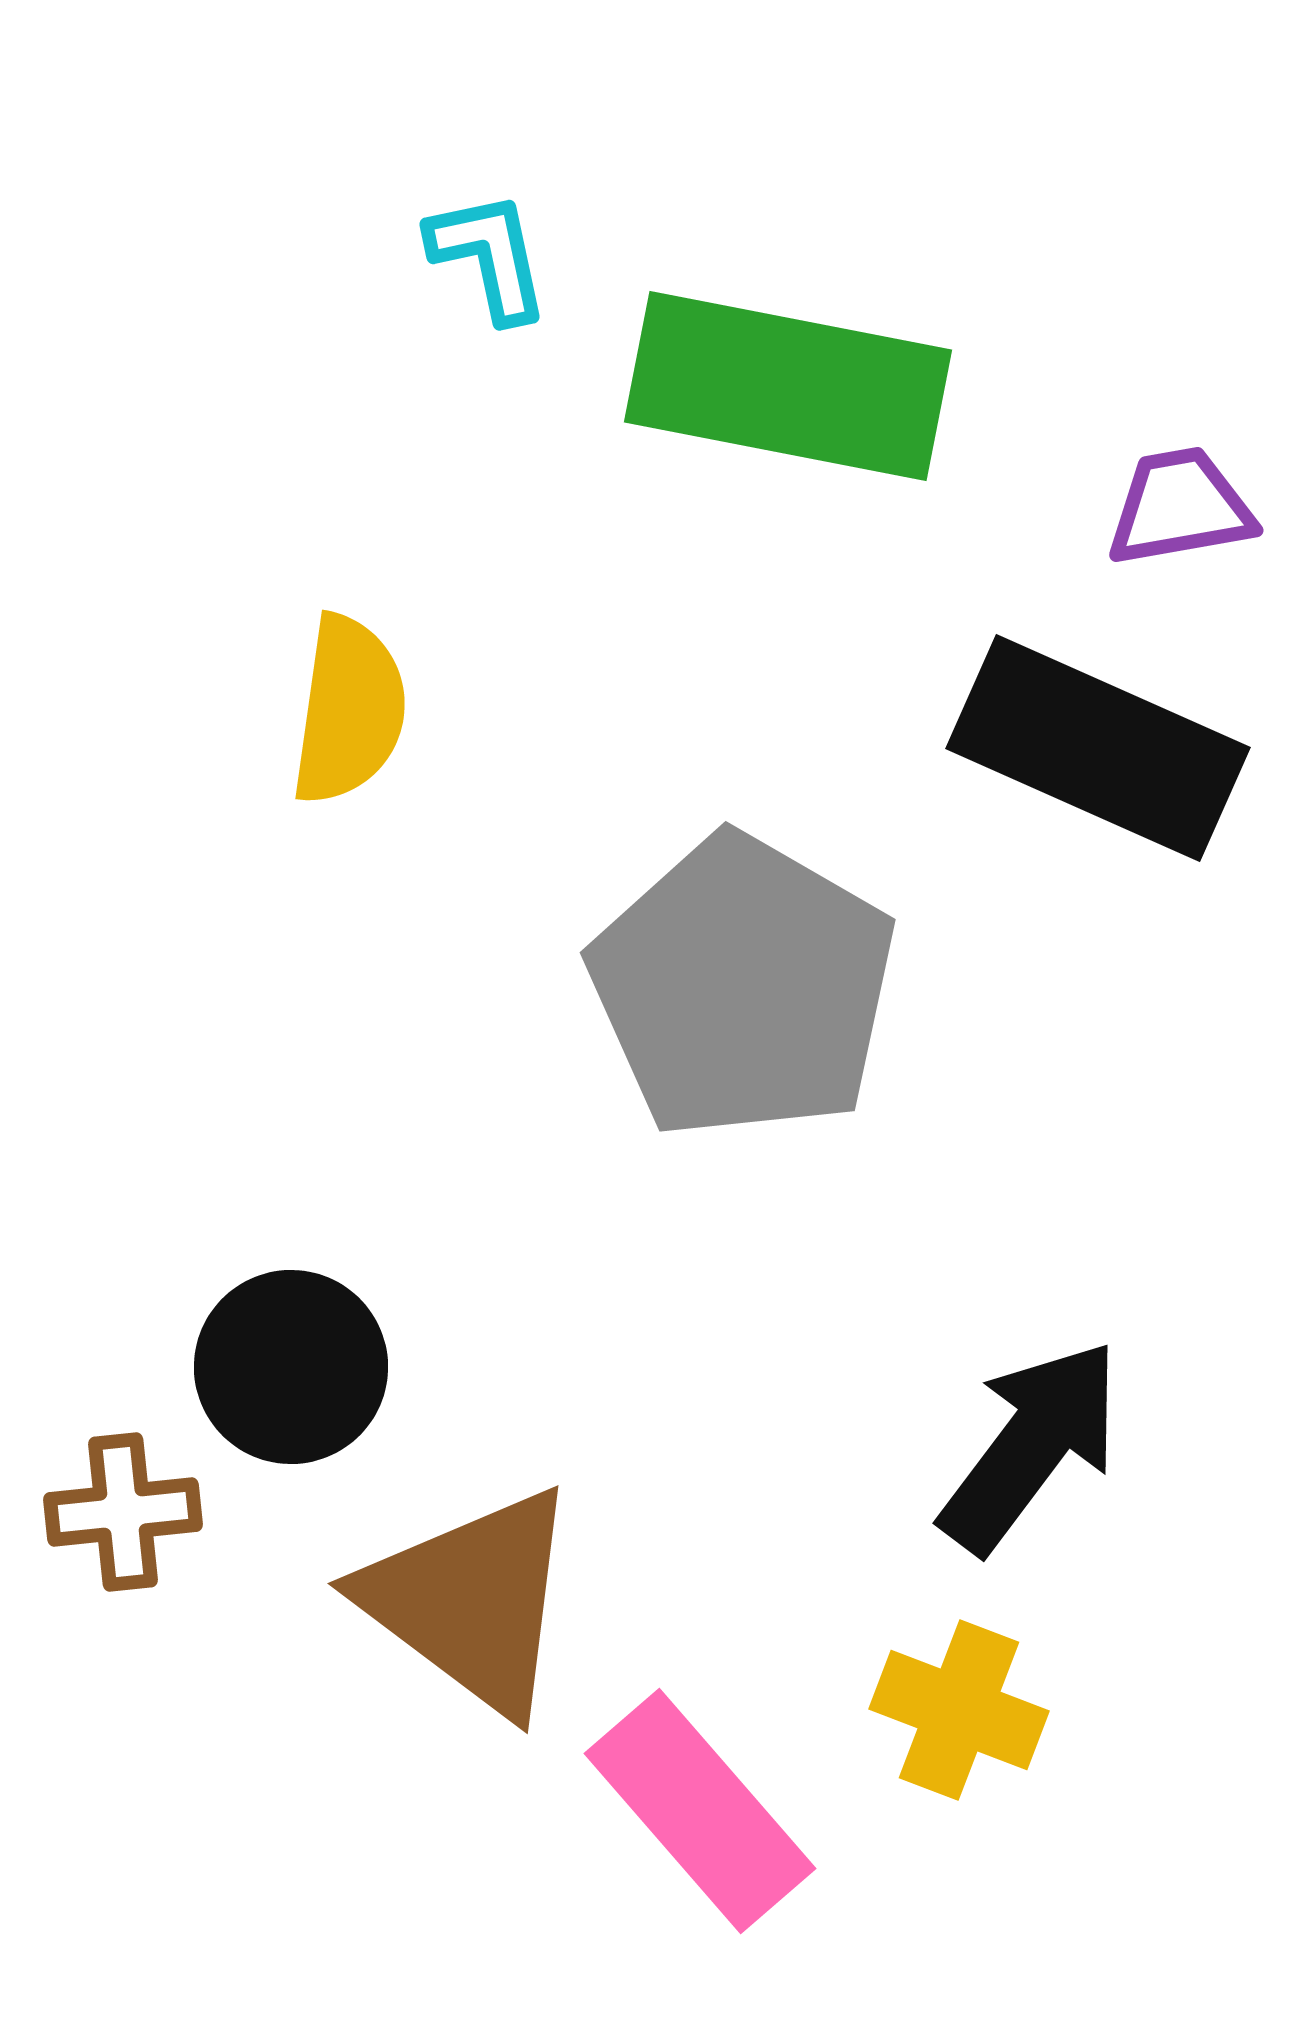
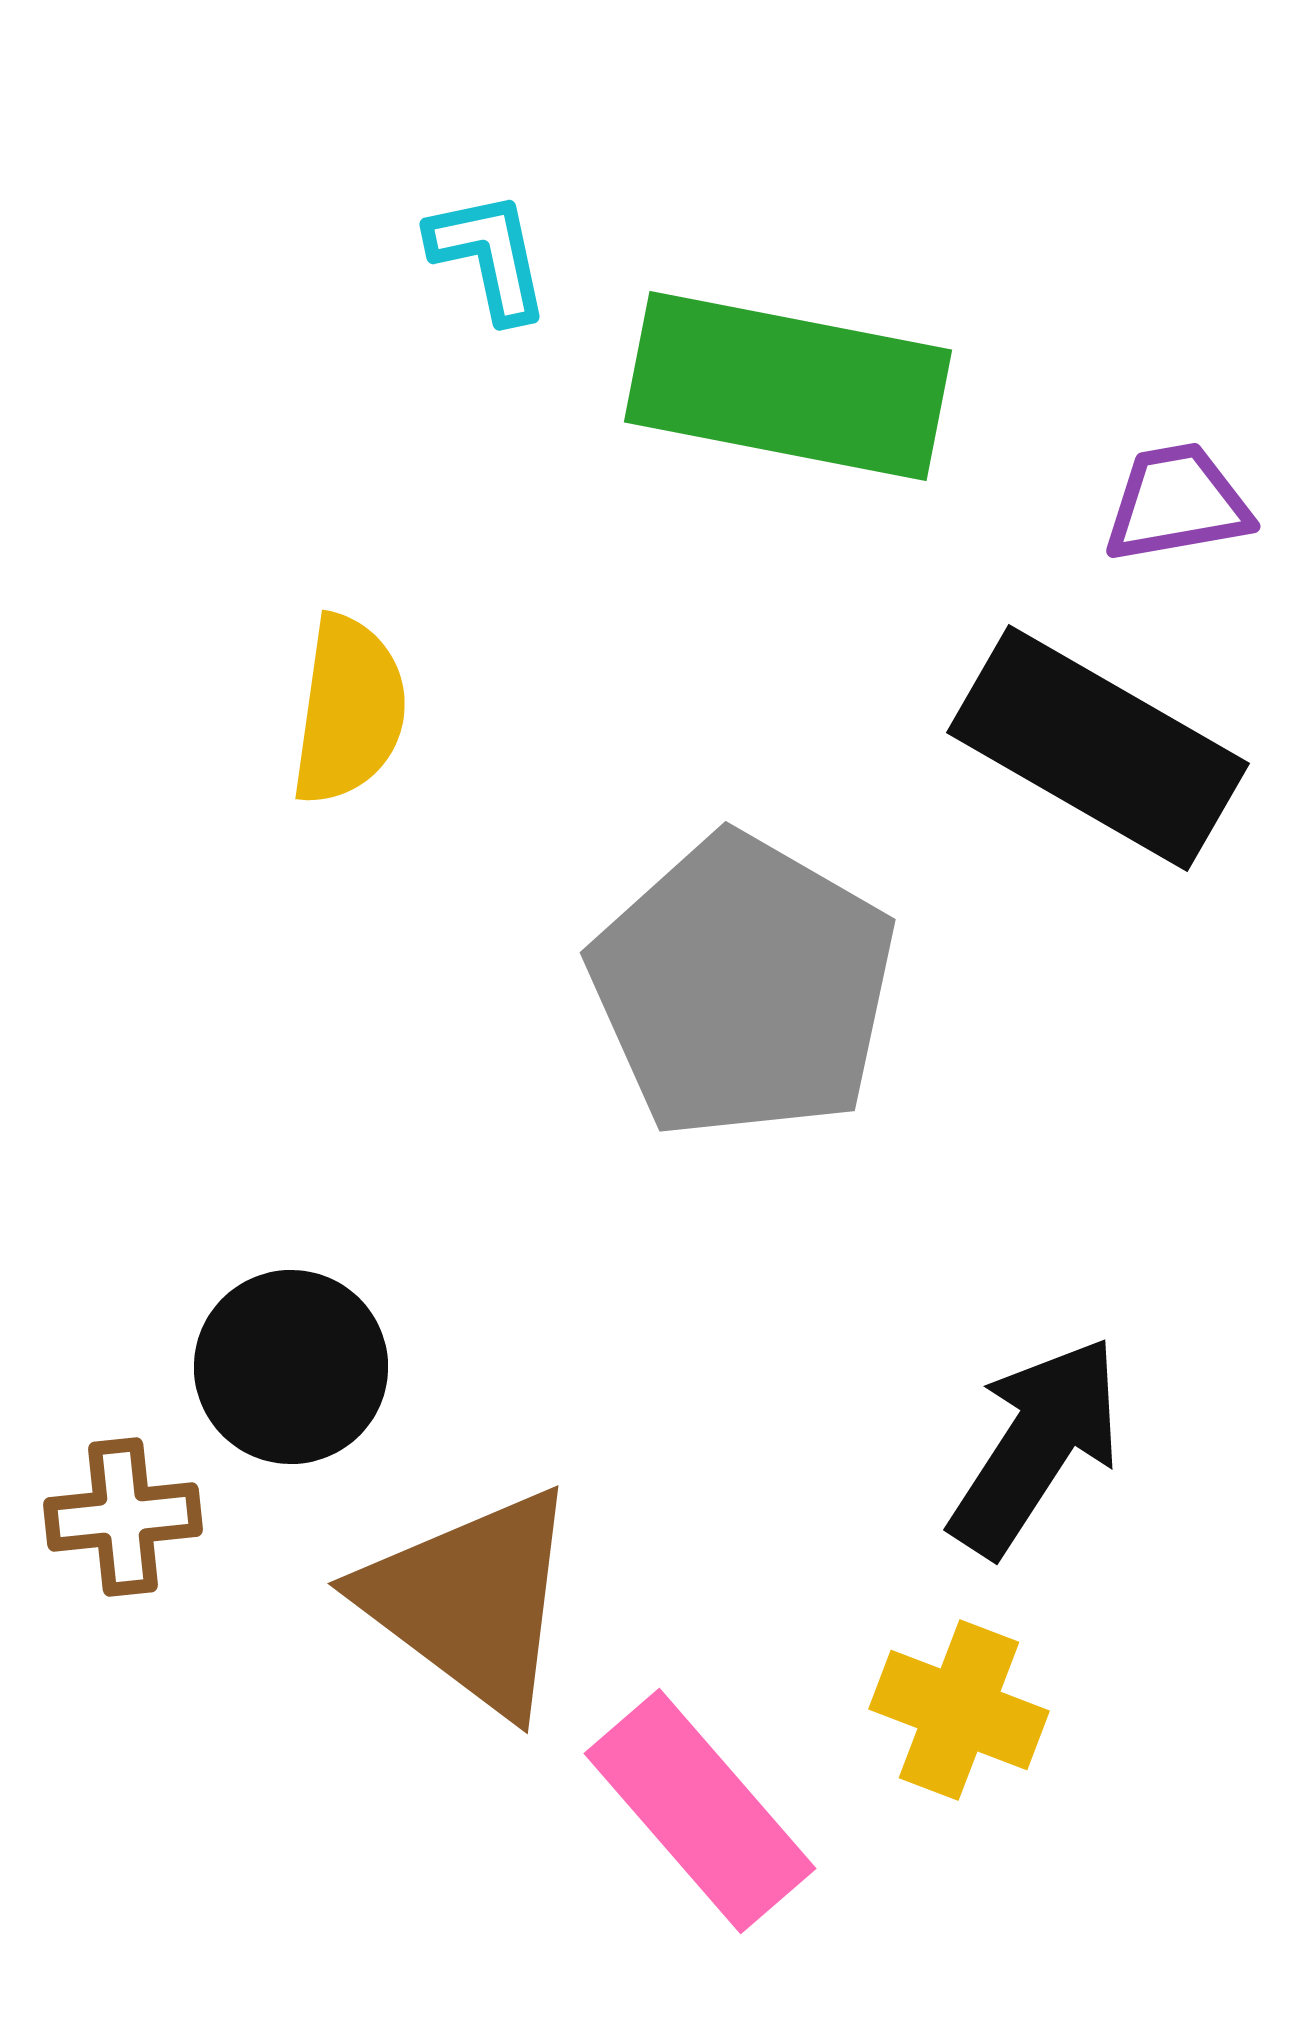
purple trapezoid: moved 3 px left, 4 px up
black rectangle: rotated 6 degrees clockwise
black arrow: moved 5 px right; rotated 4 degrees counterclockwise
brown cross: moved 5 px down
